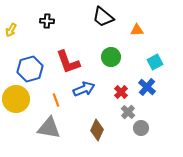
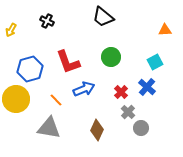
black cross: rotated 24 degrees clockwise
orange triangle: moved 28 px right
orange line: rotated 24 degrees counterclockwise
